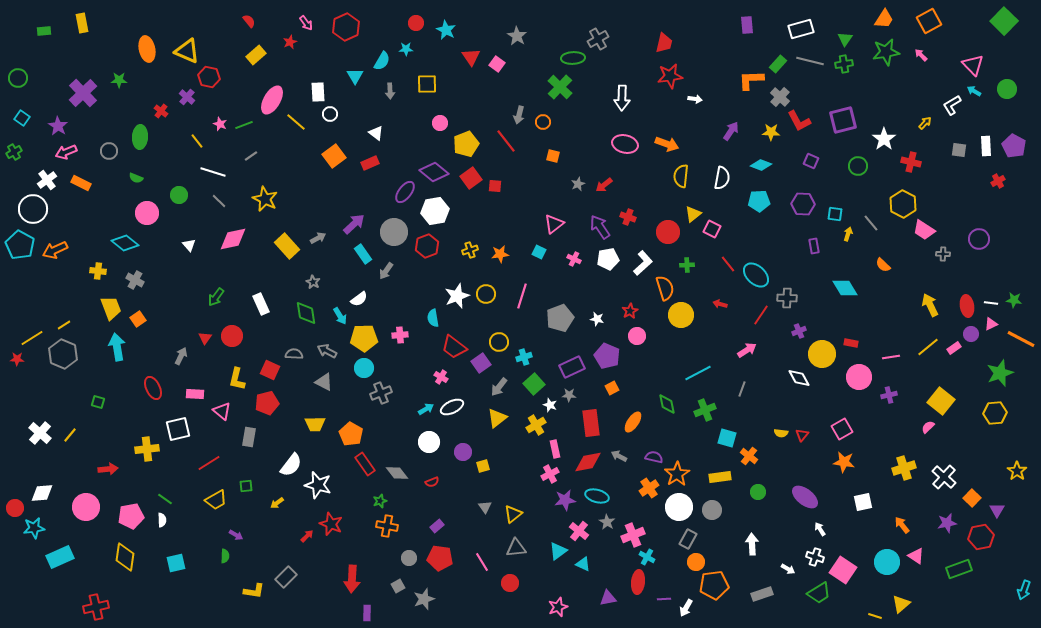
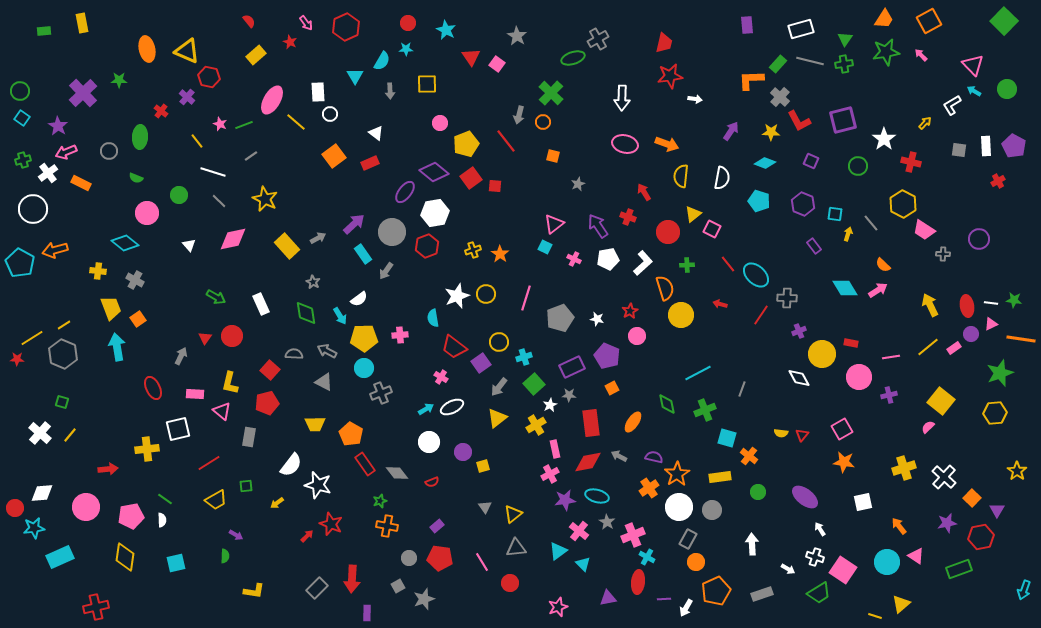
red circle at (416, 23): moved 8 px left
red star at (290, 42): rotated 24 degrees counterclockwise
green ellipse at (573, 58): rotated 15 degrees counterclockwise
green circle at (18, 78): moved 2 px right, 13 px down
green cross at (560, 87): moved 9 px left, 6 px down
green cross at (14, 152): moved 9 px right, 8 px down; rotated 14 degrees clockwise
cyan diamond at (761, 165): moved 4 px right, 2 px up
white cross at (47, 180): moved 1 px right, 7 px up
red arrow at (604, 185): moved 40 px right, 7 px down; rotated 96 degrees clockwise
cyan pentagon at (759, 201): rotated 20 degrees clockwise
purple hexagon at (803, 204): rotated 20 degrees clockwise
white hexagon at (435, 211): moved 2 px down
purple arrow at (600, 227): moved 2 px left, 1 px up
gray circle at (394, 232): moved 2 px left
cyan pentagon at (20, 245): moved 18 px down
purple rectangle at (814, 246): rotated 28 degrees counterclockwise
orange arrow at (55, 250): rotated 10 degrees clockwise
yellow cross at (470, 250): moved 3 px right
cyan square at (539, 252): moved 6 px right, 5 px up
orange star at (500, 254): rotated 30 degrees counterclockwise
pink line at (522, 296): moved 4 px right, 2 px down
green arrow at (216, 297): rotated 96 degrees counterclockwise
orange line at (1021, 339): rotated 20 degrees counterclockwise
pink arrow at (747, 350): moved 131 px right, 60 px up
red square at (270, 370): rotated 18 degrees clockwise
yellow L-shape at (237, 379): moved 7 px left, 4 px down
green square at (98, 402): moved 36 px left
white star at (550, 405): rotated 24 degrees clockwise
orange arrow at (902, 525): moved 3 px left, 1 px down
cyan triangle at (583, 564): rotated 21 degrees clockwise
gray rectangle at (286, 577): moved 31 px right, 11 px down
orange pentagon at (714, 585): moved 2 px right, 6 px down; rotated 16 degrees counterclockwise
